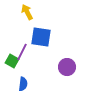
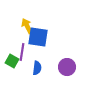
yellow arrow: moved 14 px down
blue square: moved 3 px left
purple line: rotated 18 degrees counterclockwise
blue semicircle: moved 14 px right, 16 px up
